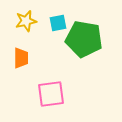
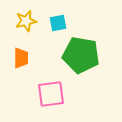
green pentagon: moved 3 px left, 16 px down
